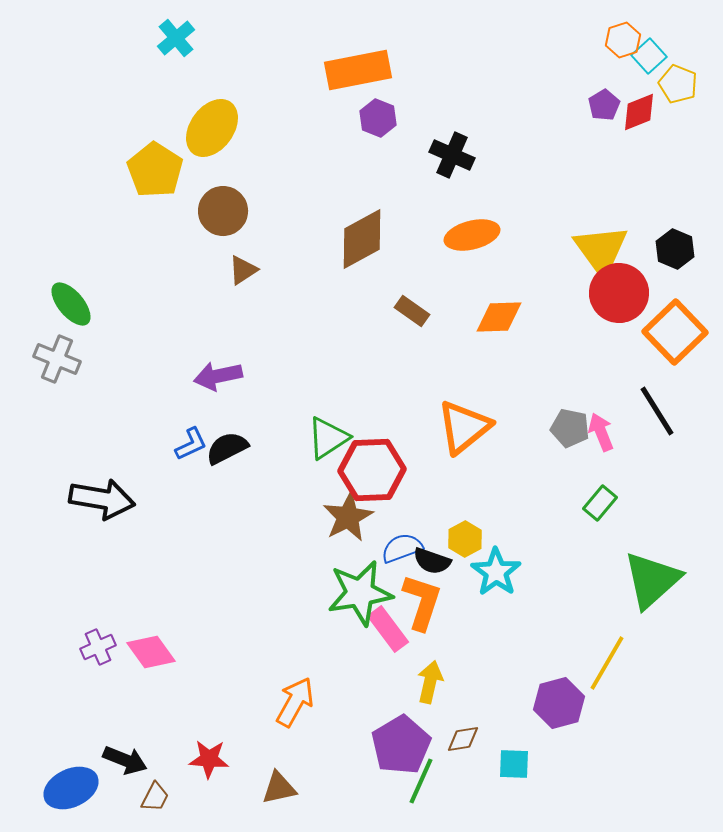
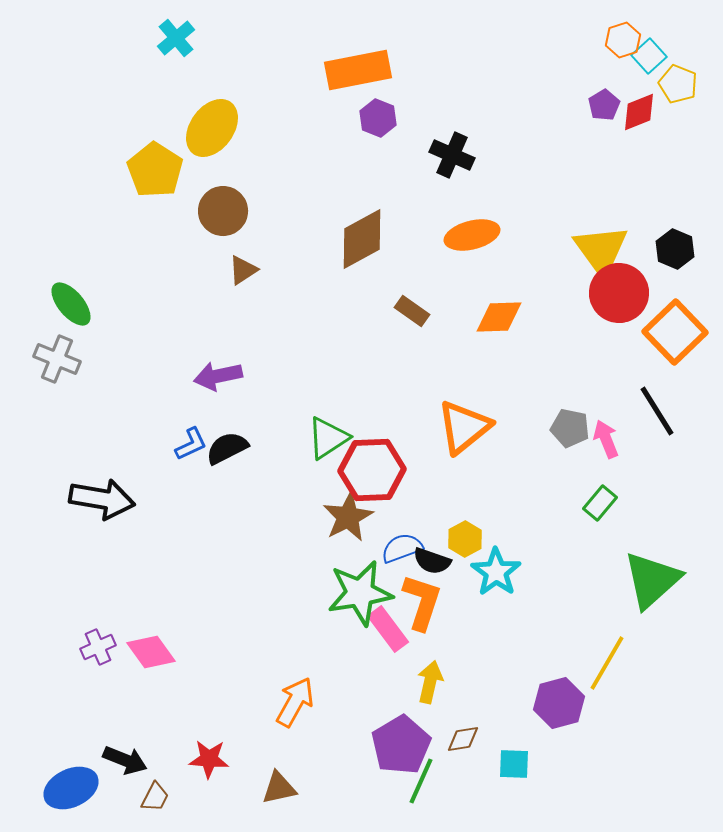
pink arrow at (601, 432): moved 5 px right, 7 px down
